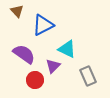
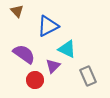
blue triangle: moved 5 px right, 1 px down
